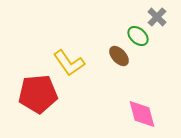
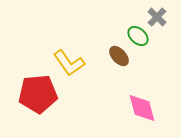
pink diamond: moved 6 px up
